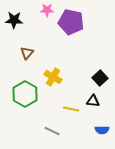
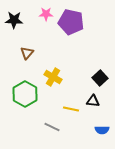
pink star: moved 1 px left, 4 px down
gray line: moved 4 px up
